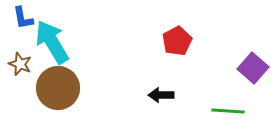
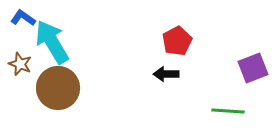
blue L-shape: rotated 135 degrees clockwise
purple square: rotated 28 degrees clockwise
black arrow: moved 5 px right, 21 px up
